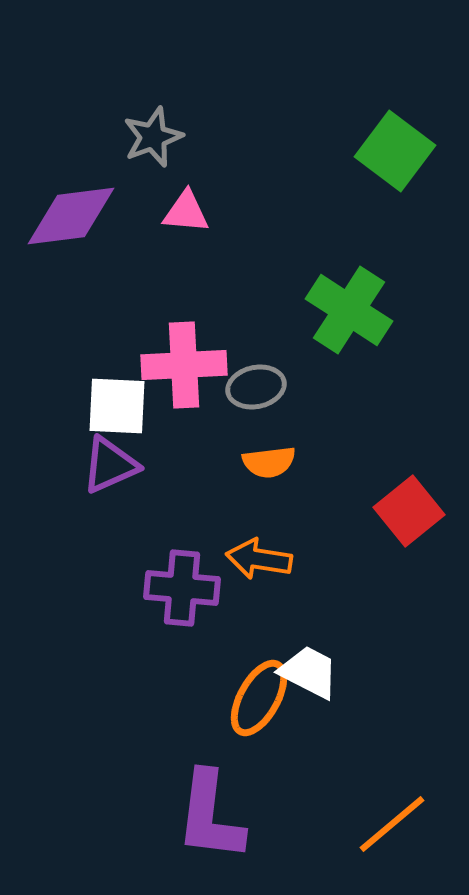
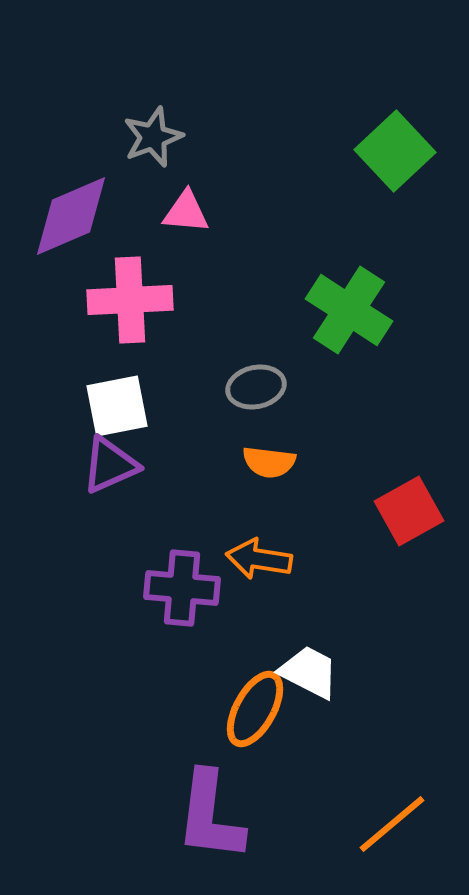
green square: rotated 10 degrees clockwise
purple diamond: rotated 16 degrees counterclockwise
pink cross: moved 54 px left, 65 px up
white square: rotated 14 degrees counterclockwise
orange semicircle: rotated 14 degrees clockwise
red square: rotated 10 degrees clockwise
orange ellipse: moved 4 px left, 11 px down
